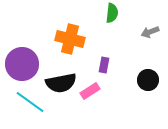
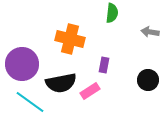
gray arrow: rotated 30 degrees clockwise
